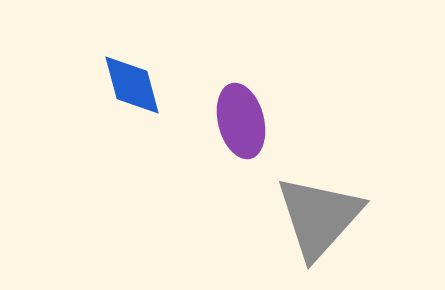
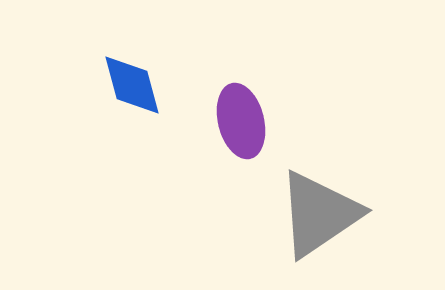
gray triangle: moved 3 px up; rotated 14 degrees clockwise
